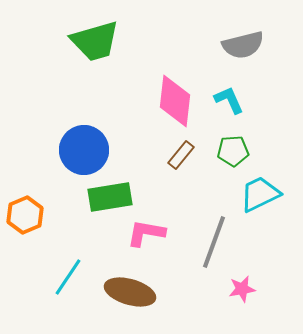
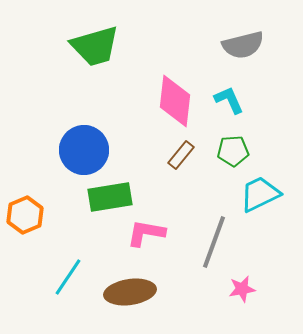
green trapezoid: moved 5 px down
brown ellipse: rotated 24 degrees counterclockwise
